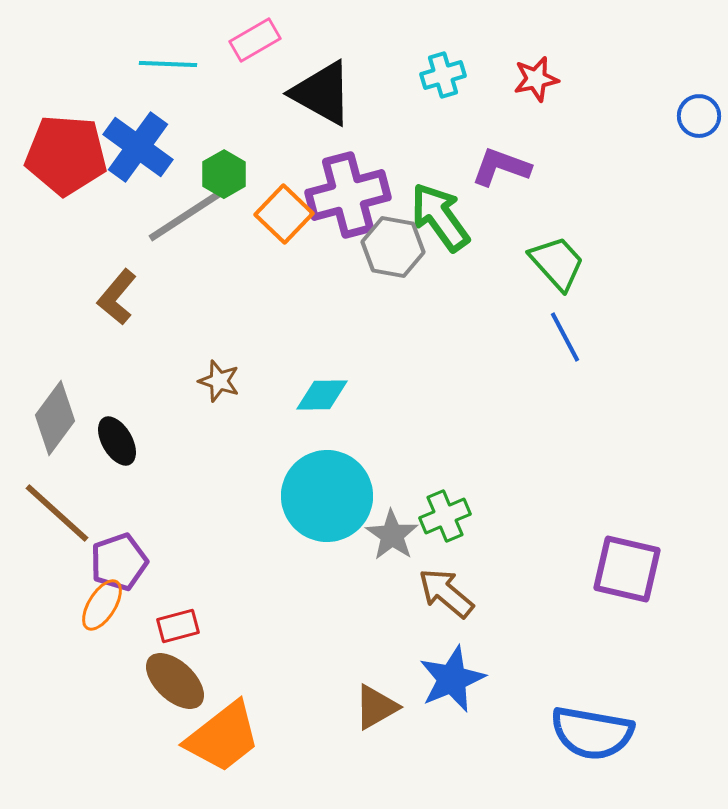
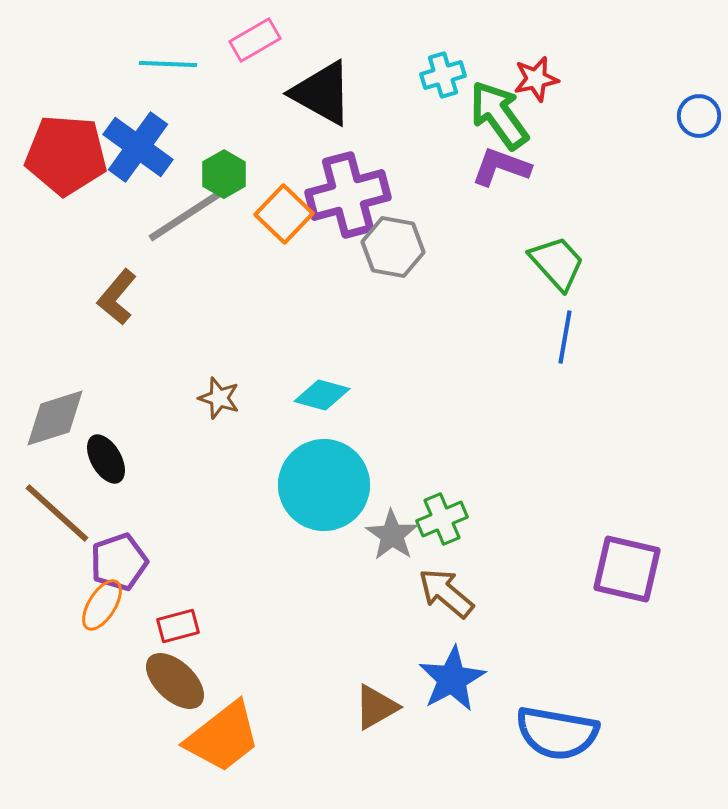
green arrow: moved 59 px right, 102 px up
blue line: rotated 38 degrees clockwise
brown star: moved 17 px down
cyan diamond: rotated 16 degrees clockwise
gray diamond: rotated 36 degrees clockwise
black ellipse: moved 11 px left, 18 px down
cyan circle: moved 3 px left, 11 px up
green cross: moved 3 px left, 3 px down
blue star: rotated 6 degrees counterclockwise
blue semicircle: moved 35 px left
